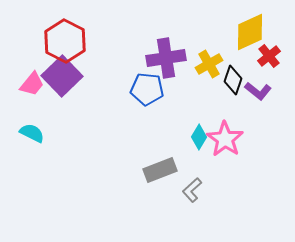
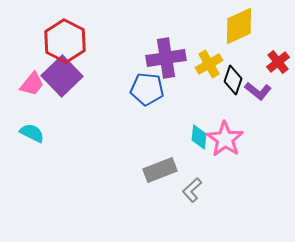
yellow diamond: moved 11 px left, 6 px up
red cross: moved 9 px right, 6 px down
cyan diamond: rotated 25 degrees counterclockwise
